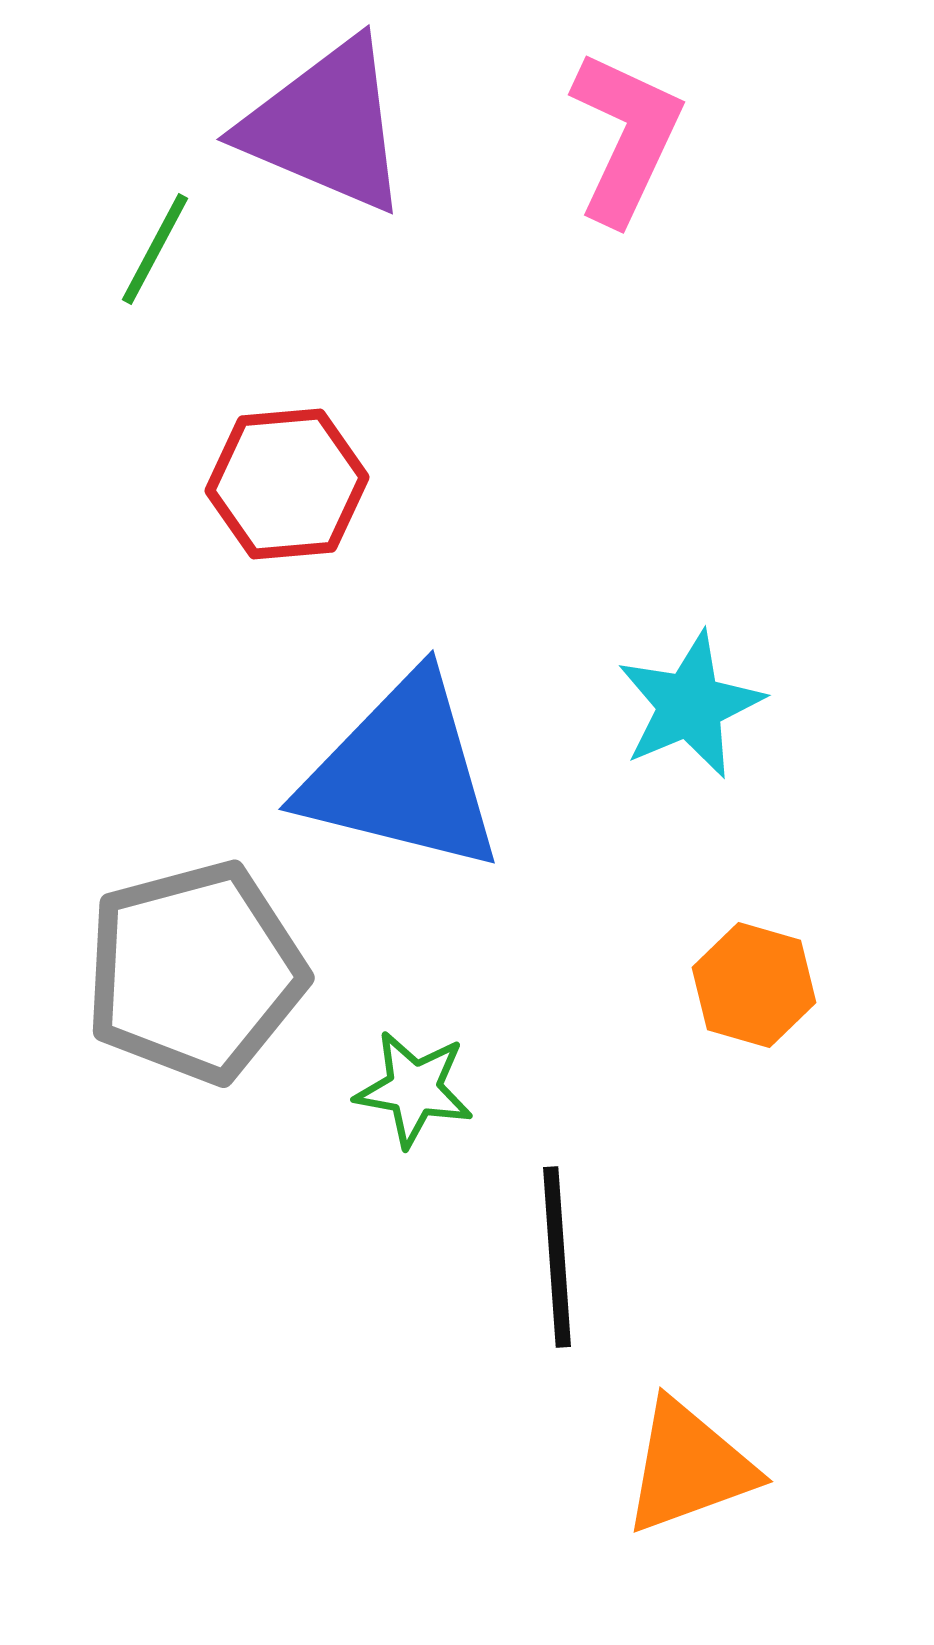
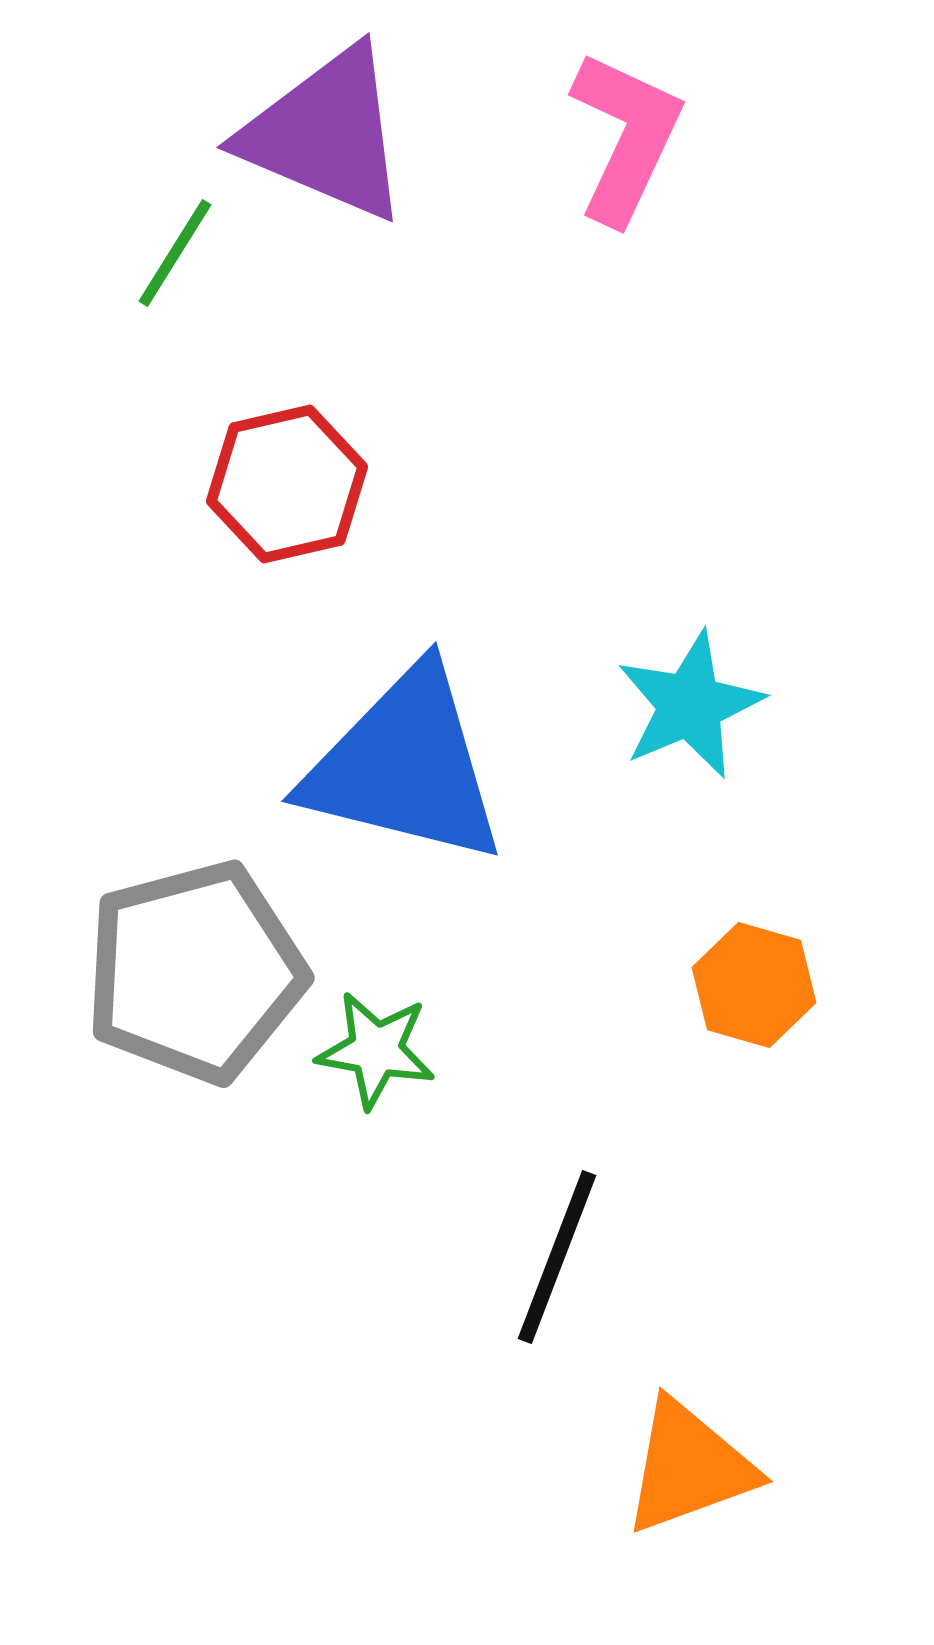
purple triangle: moved 8 px down
green line: moved 20 px right, 4 px down; rotated 4 degrees clockwise
red hexagon: rotated 8 degrees counterclockwise
blue triangle: moved 3 px right, 8 px up
green star: moved 38 px left, 39 px up
black line: rotated 25 degrees clockwise
